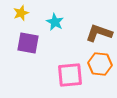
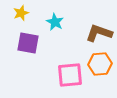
orange hexagon: rotated 10 degrees counterclockwise
